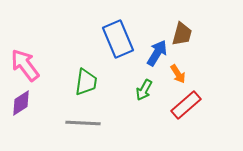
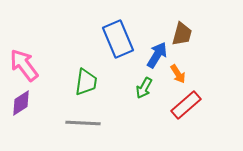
blue arrow: moved 2 px down
pink arrow: moved 1 px left
green arrow: moved 2 px up
